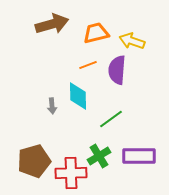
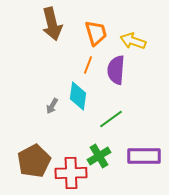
brown arrow: rotated 92 degrees clockwise
orange trapezoid: rotated 88 degrees clockwise
yellow arrow: moved 1 px right
orange line: rotated 48 degrees counterclockwise
purple semicircle: moved 1 px left
cyan diamond: rotated 8 degrees clockwise
gray arrow: rotated 35 degrees clockwise
purple rectangle: moved 5 px right
brown pentagon: rotated 12 degrees counterclockwise
